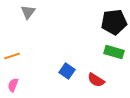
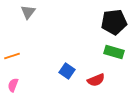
red semicircle: rotated 54 degrees counterclockwise
